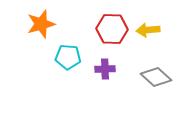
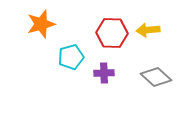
red hexagon: moved 4 px down
cyan pentagon: moved 3 px right; rotated 20 degrees counterclockwise
purple cross: moved 1 px left, 4 px down
